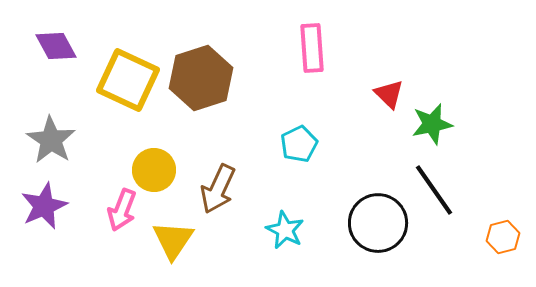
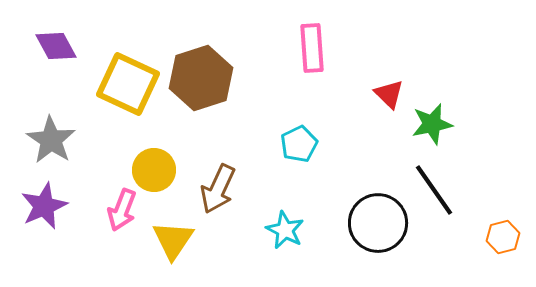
yellow square: moved 4 px down
